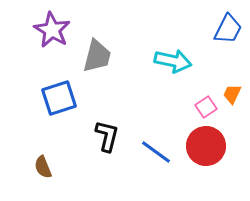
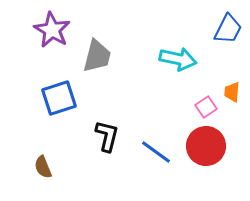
cyan arrow: moved 5 px right, 2 px up
orange trapezoid: moved 2 px up; rotated 20 degrees counterclockwise
